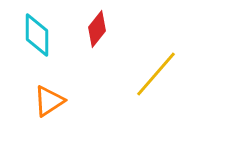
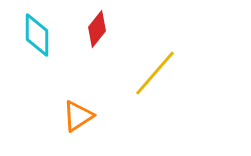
yellow line: moved 1 px left, 1 px up
orange triangle: moved 29 px right, 15 px down
